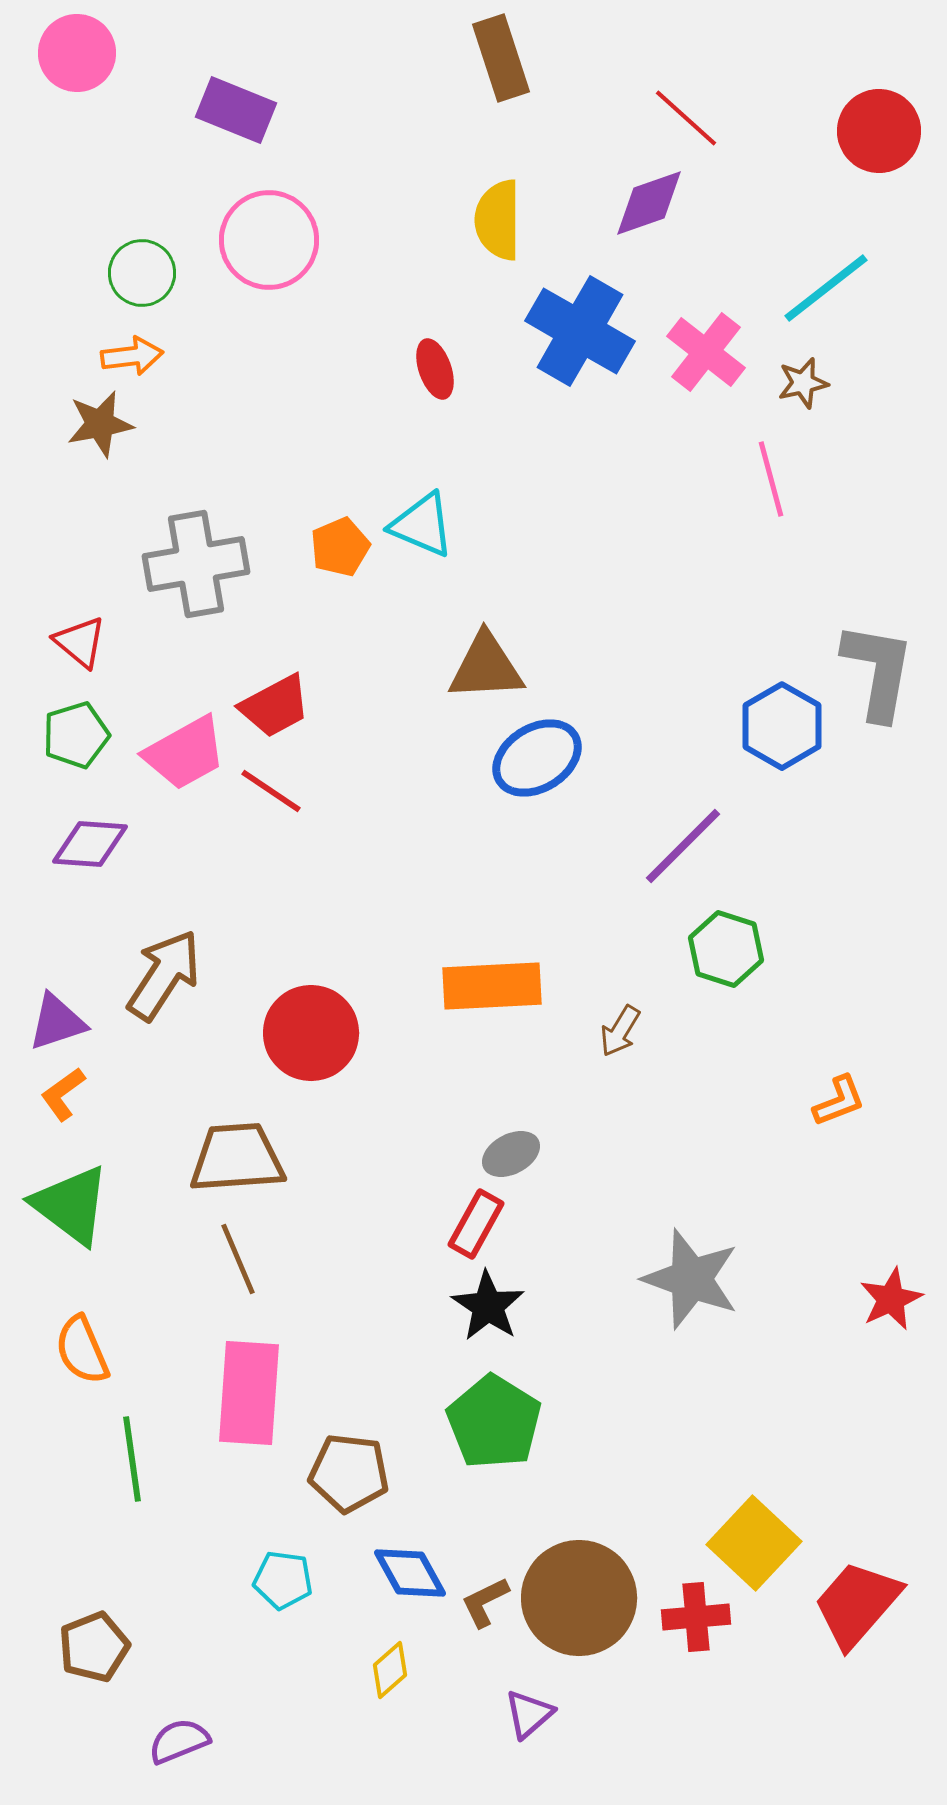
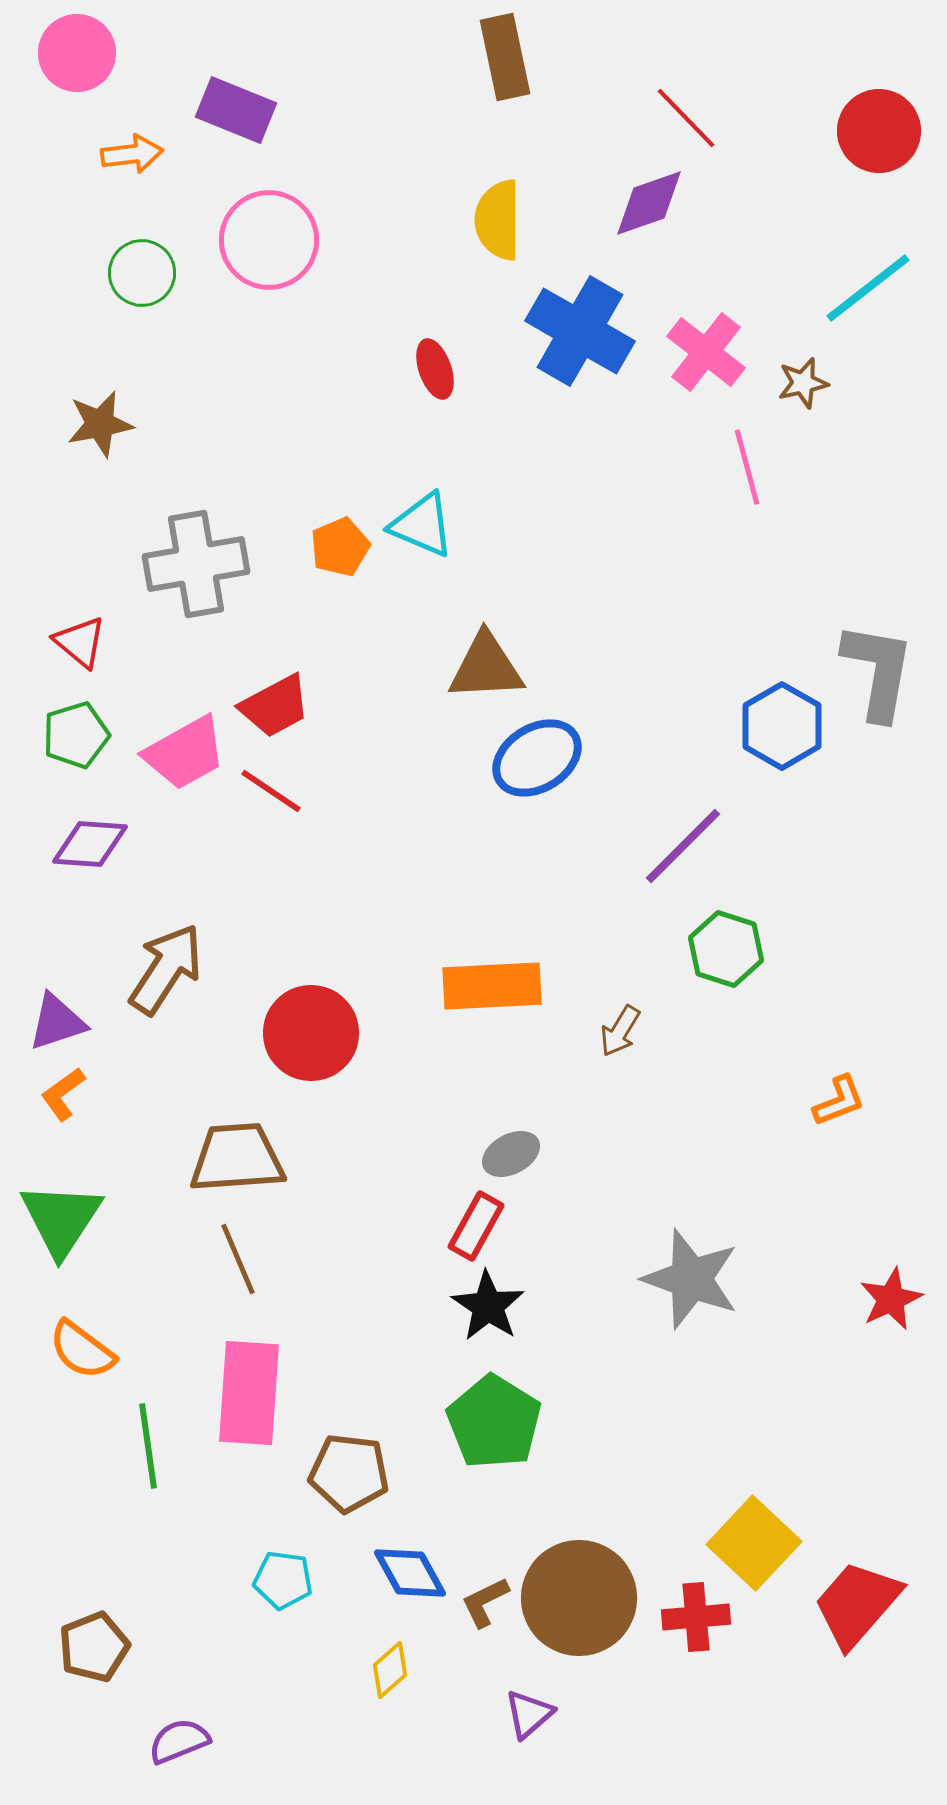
brown rectangle at (501, 58): moved 4 px right, 1 px up; rotated 6 degrees clockwise
red line at (686, 118): rotated 4 degrees clockwise
cyan line at (826, 288): moved 42 px right
orange arrow at (132, 356): moved 202 px up
pink line at (771, 479): moved 24 px left, 12 px up
brown arrow at (164, 975): moved 2 px right, 6 px up
green triangle at (71, 1205): moved 10 px left, 14 px down; rotated 26 degrees clockwise
red rectangle at (476, 1224): moved 2 px down
orange semicircle at (82, 1350): rotated 30 degrees counterclockwise
green line at (132, 1459): moved 16 px right, 13 px up
